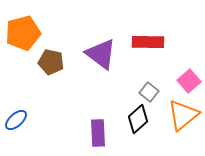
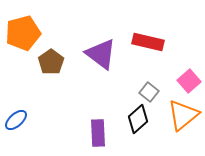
red rectangle: rotated 12 degrees clockwise
brown pentagon: rotated 25 degrees clockwise
